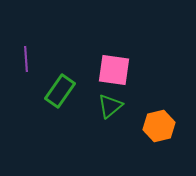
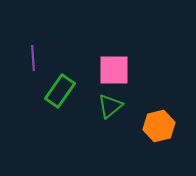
purple line: moved 7 px right, 1 px up
pink square: rotated 8 degrees counterclockwise
